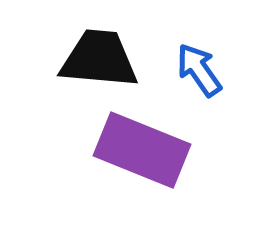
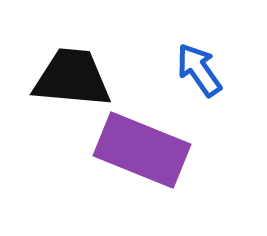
black trapezoid: moved 27 px left, 19 px down
